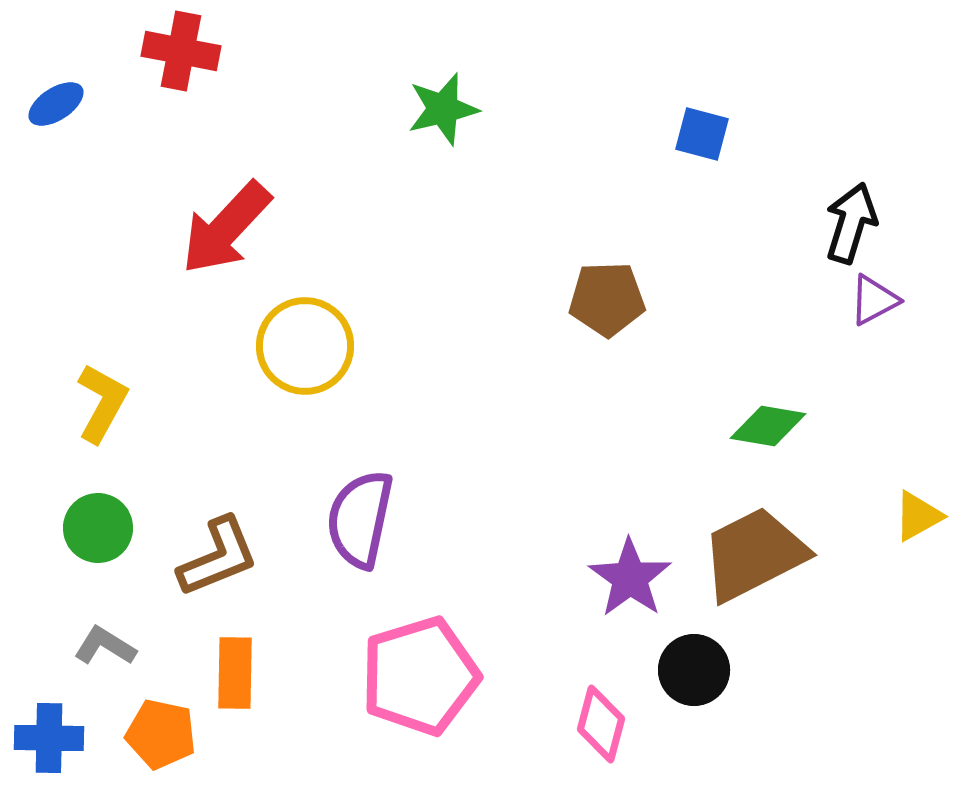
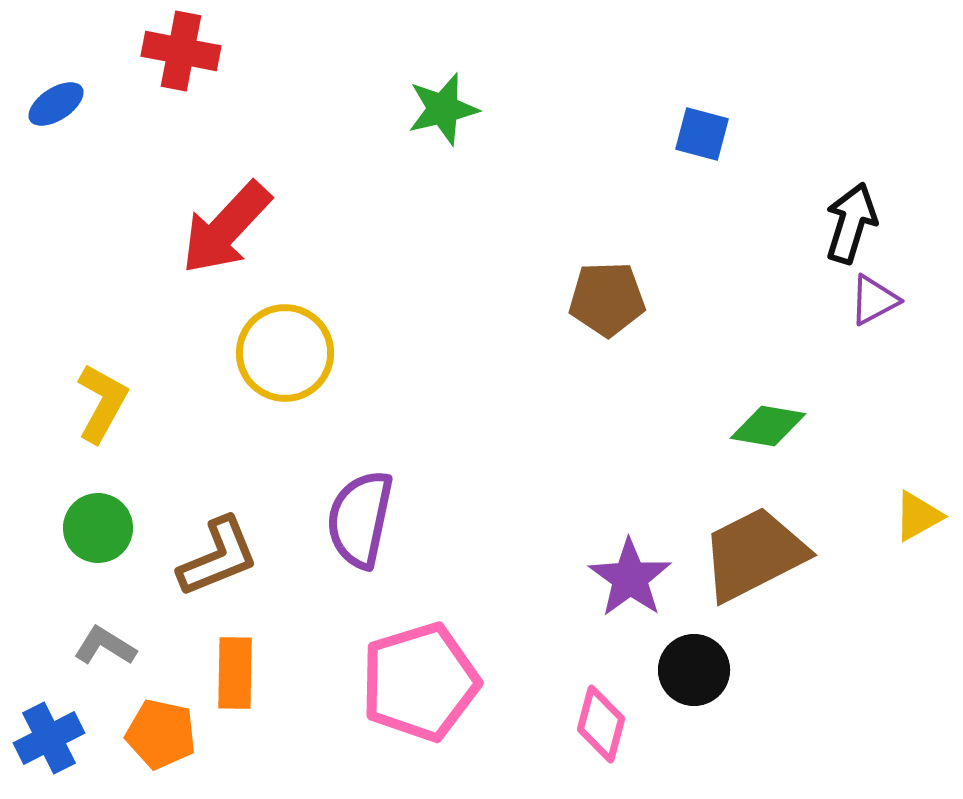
yellow circle: moved 20 px left, 7 px down
pink pentagon: moved 6 px down
blue cross: rotated 28 degrees counterclockwise
